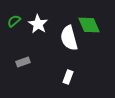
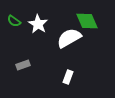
green semicircle: rotated 104 degrees counterclockwise
green diamond: moved 2 px left, 4 px up
white semicircle: rotated 75 degrees clockwise
gray rectangle: moved 3 px down
